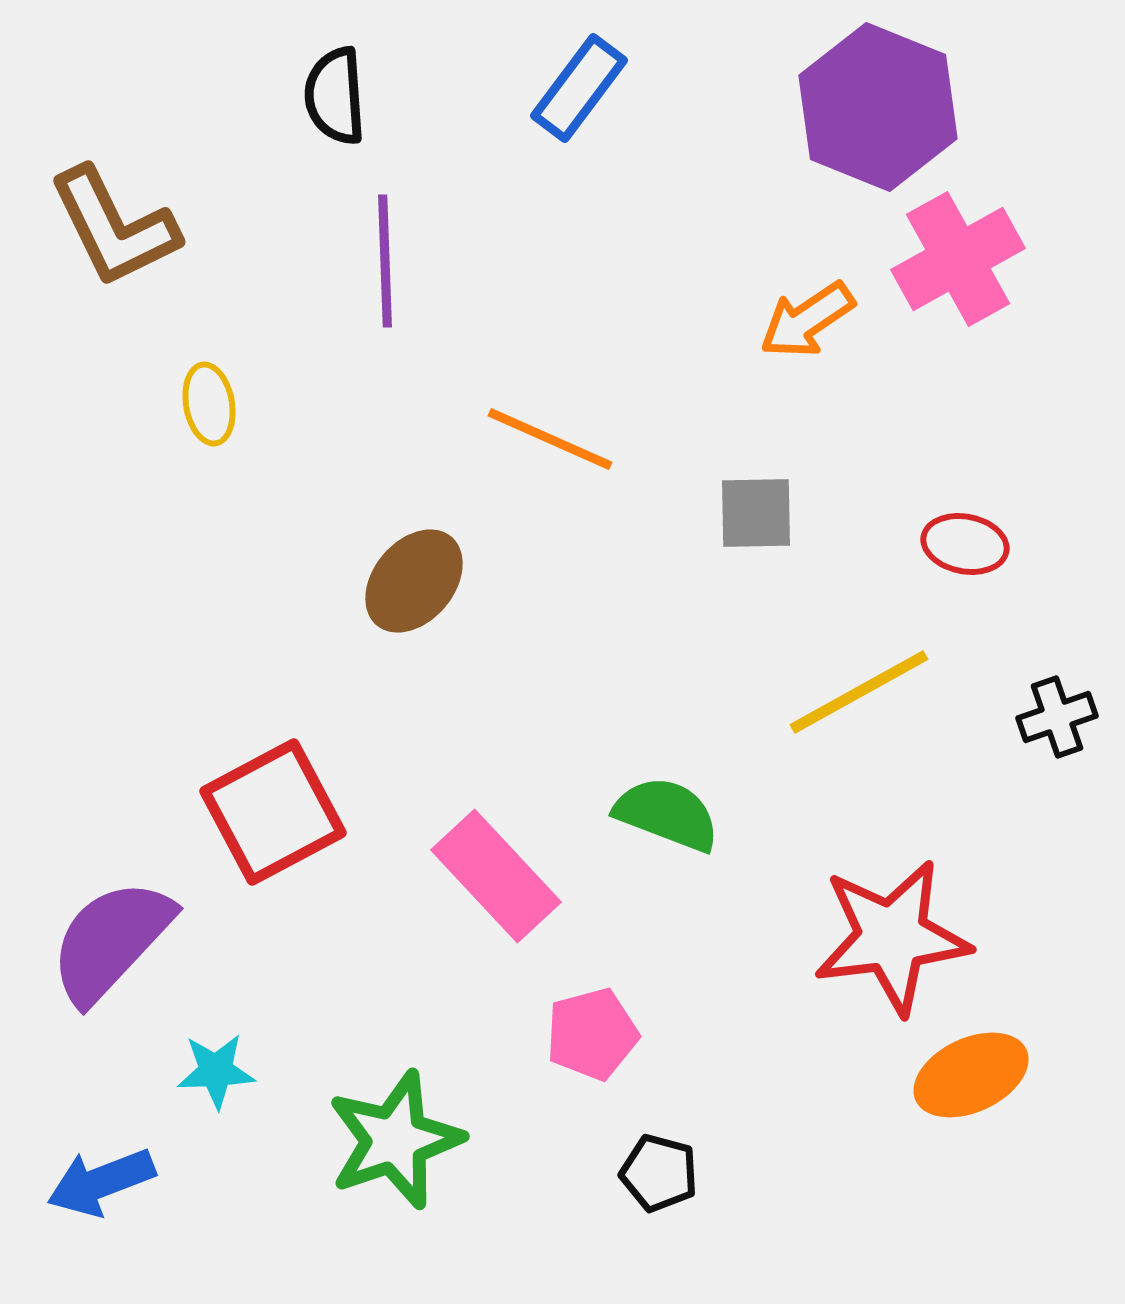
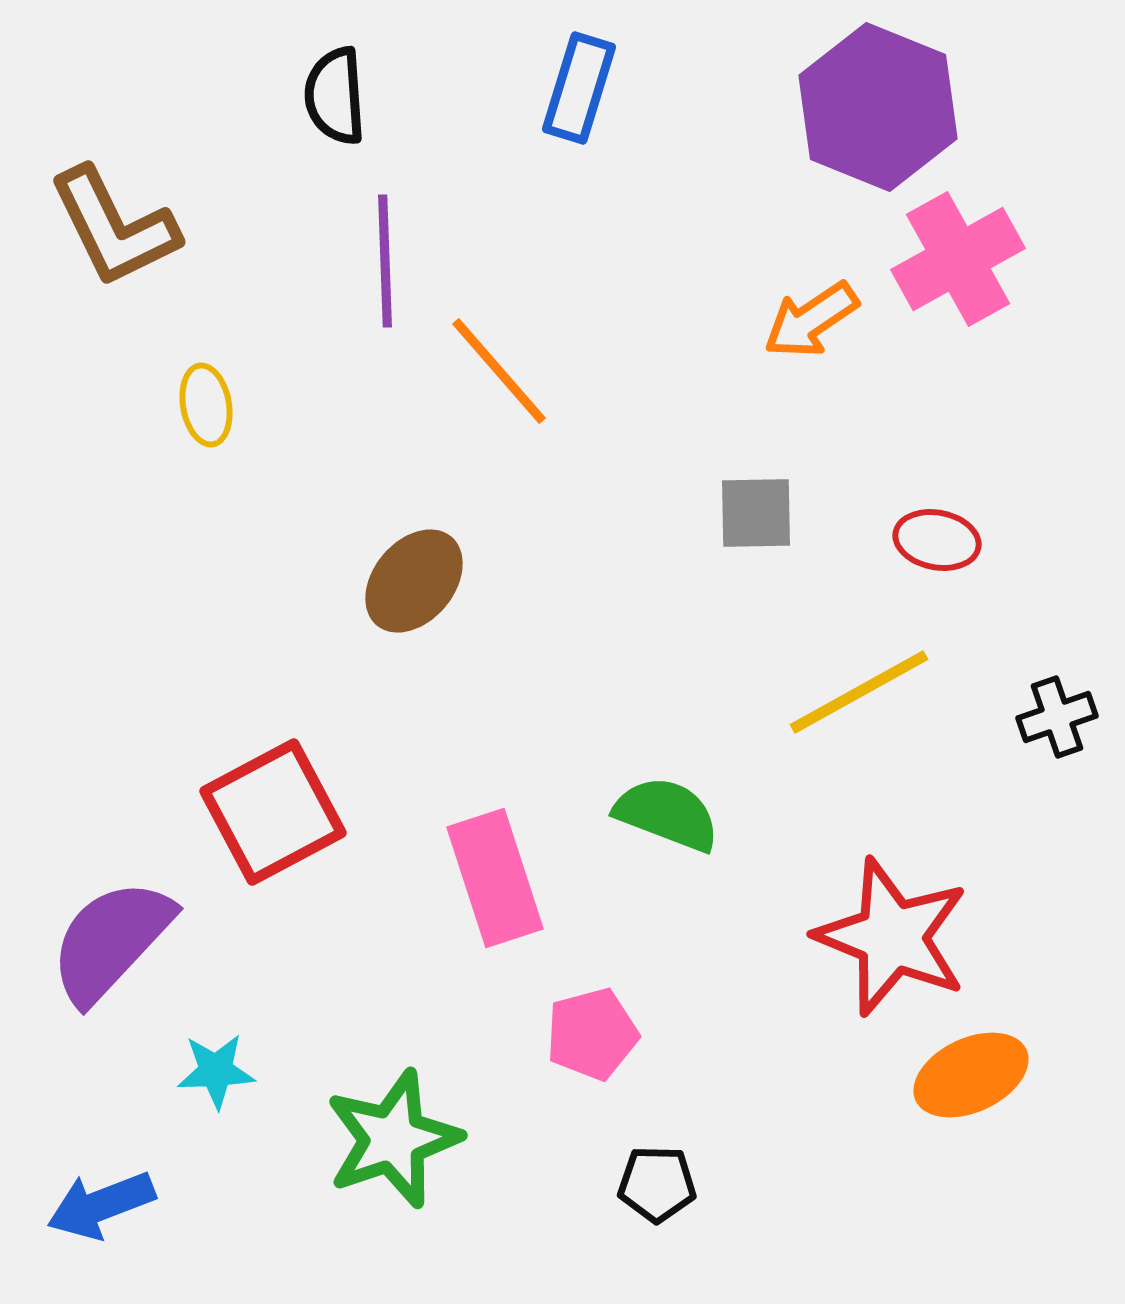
blue rectangle: rotated 20 degrees counterclockwise
orange arrow: moved 4 px right
yellow ellipse: moved 3 px left, 1 px down
orange line: moved 51 px left, 68 px up; rotated 25 degrees clockwise
red ellipse: moved 28 px left, 4 px up
pink rectangle: moved 1 px left, 2 px down; rotated 25 degrees clockwise
red star: rotated 29 degrees clockwise
green star: moved 2 px left, 1 px up
black pentagon: moved 2 px left, 11 px down; rotated 14 degrees counterclockwise
blue arrow: moved 23 px down
